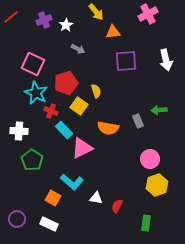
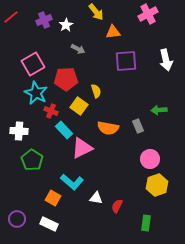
pink square: rotated 35 degrees clockwise
red pentagon: moved 4 px up; rotated 15 degrees clockwise
gray rectangle: moved 5 px down
